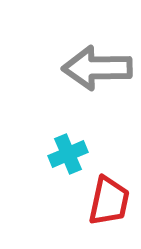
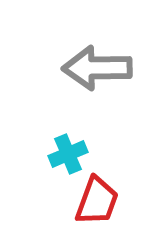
red trapezoid: moved 12 px left; rotated 8 degrees clockwise
